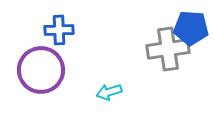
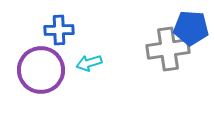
cyan arrow: moved 20 px left, 29 px up
